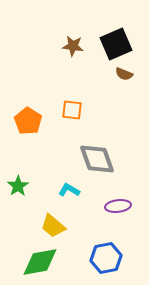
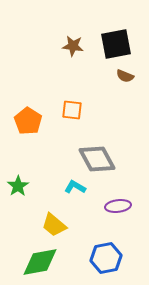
black square: rotated 12 degrees clockwise
brown semicircle: moved 1 px right, 2 px down
gray diamond: rotated 9 degrees counterclockwise
cyan L-shape: moved 6 px right, 3 px up
yellow trapezoid: moved 1 px right, 1 px up
